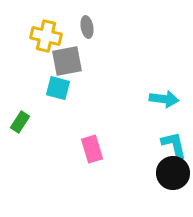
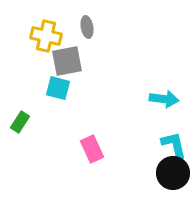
pink rectangle: rotated 8 degrees counterclockwise
